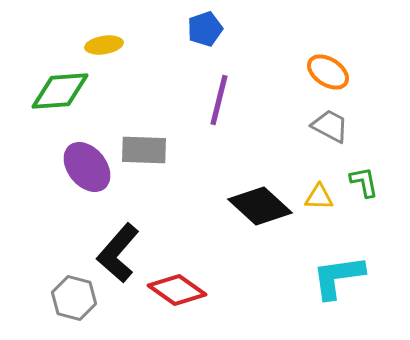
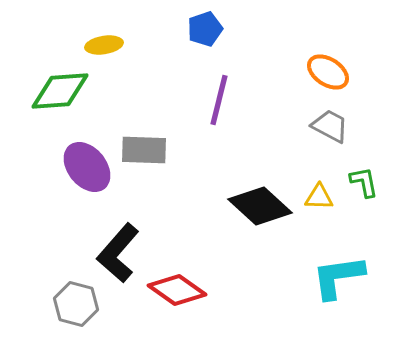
gray hexagon: moved 2 px right, 6 px down
